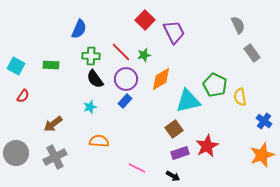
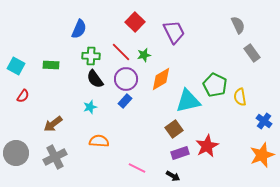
red square: moved 10 px left, 2 px down
